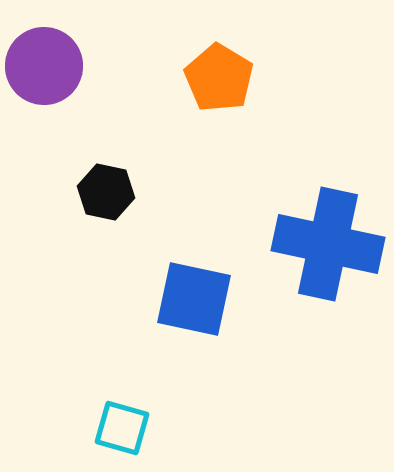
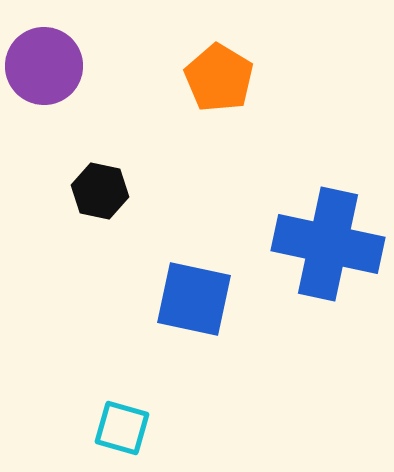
black hexagon: moved 6 px left, 1 px up
